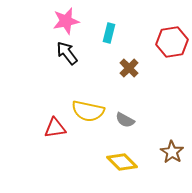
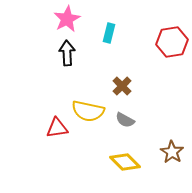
pink star: moved 1 px right, 2 px up; rotated 16 degrees counterclockwise
black arrow: rotated 35 degrees clockwise
brown cross: moved 7 px left, 18 px down
red triangle: moved 2 px right
yellow diamond: moved 3 px right
